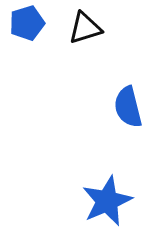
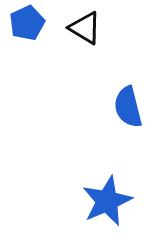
blue pentagon: rotated 8 degrees counterclockwise
black triangle: rotated 48 degrees clockwise
